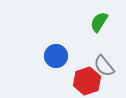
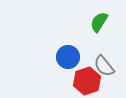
blue circle: moved 12 px right, 1 px down
